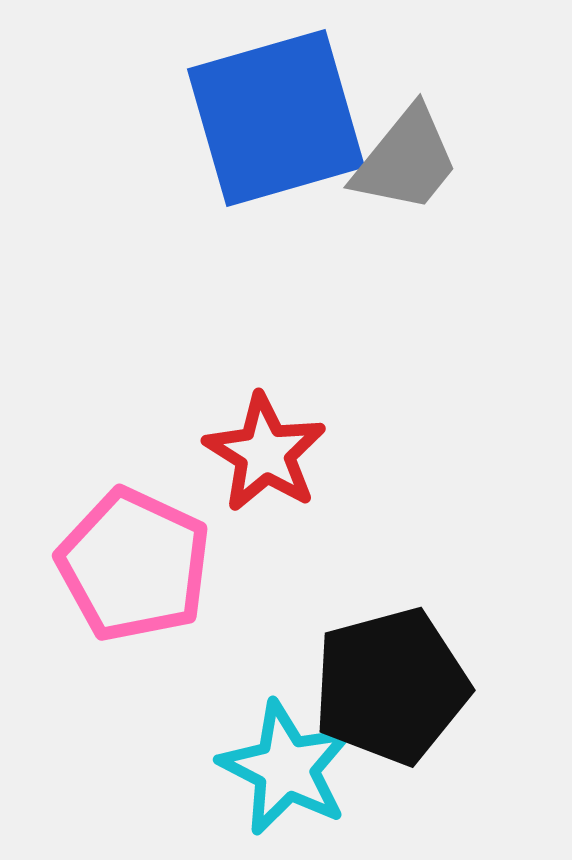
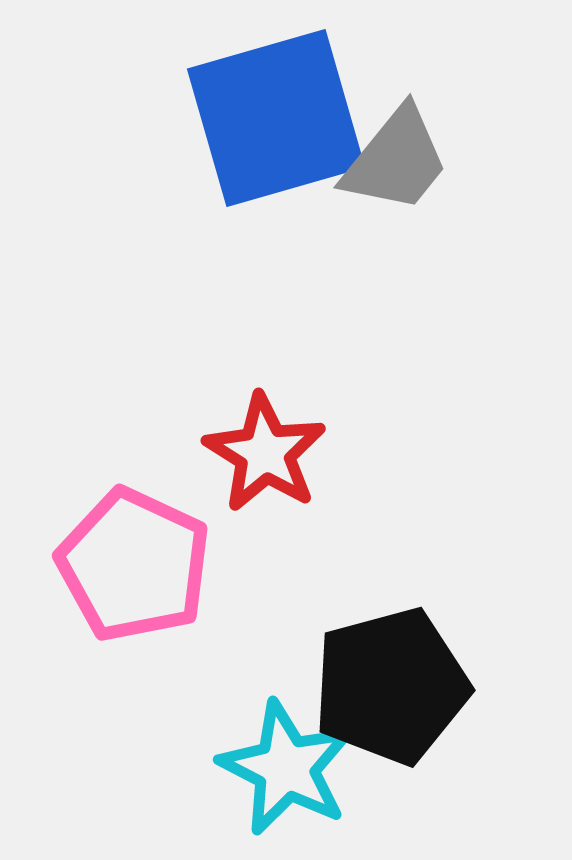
gray trapezoid: moved 10 px left
